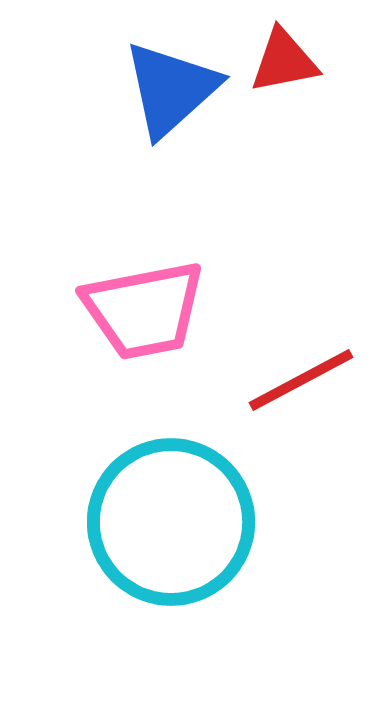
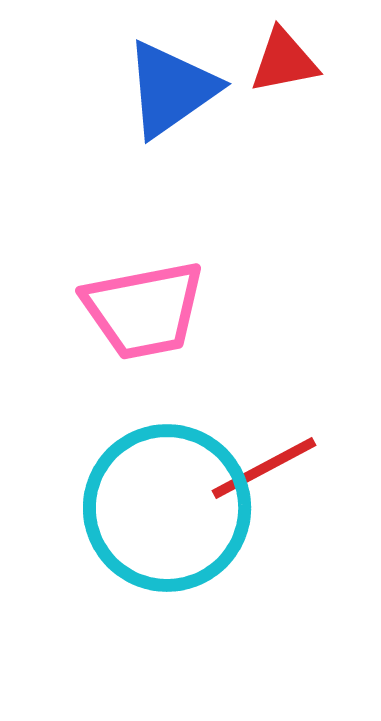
blue triangle: rotated 7 degrees clockwise
red line: moved 37 px left, 88 px down
cyan circle: moved 4 px left, 14 px up
